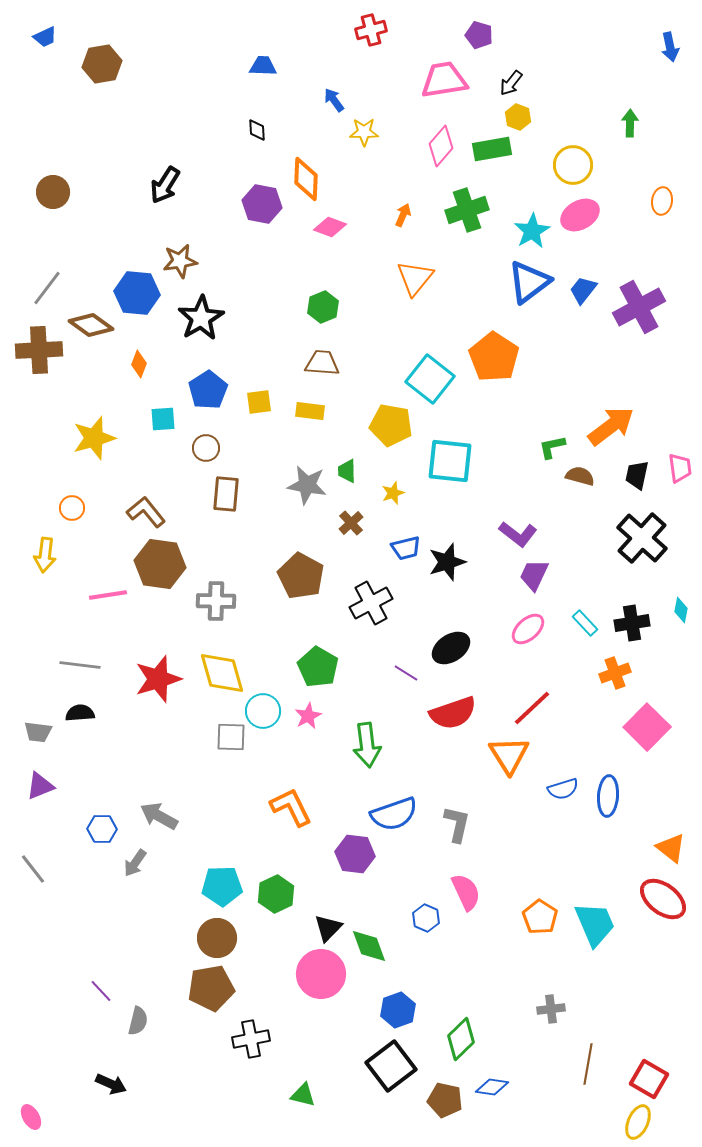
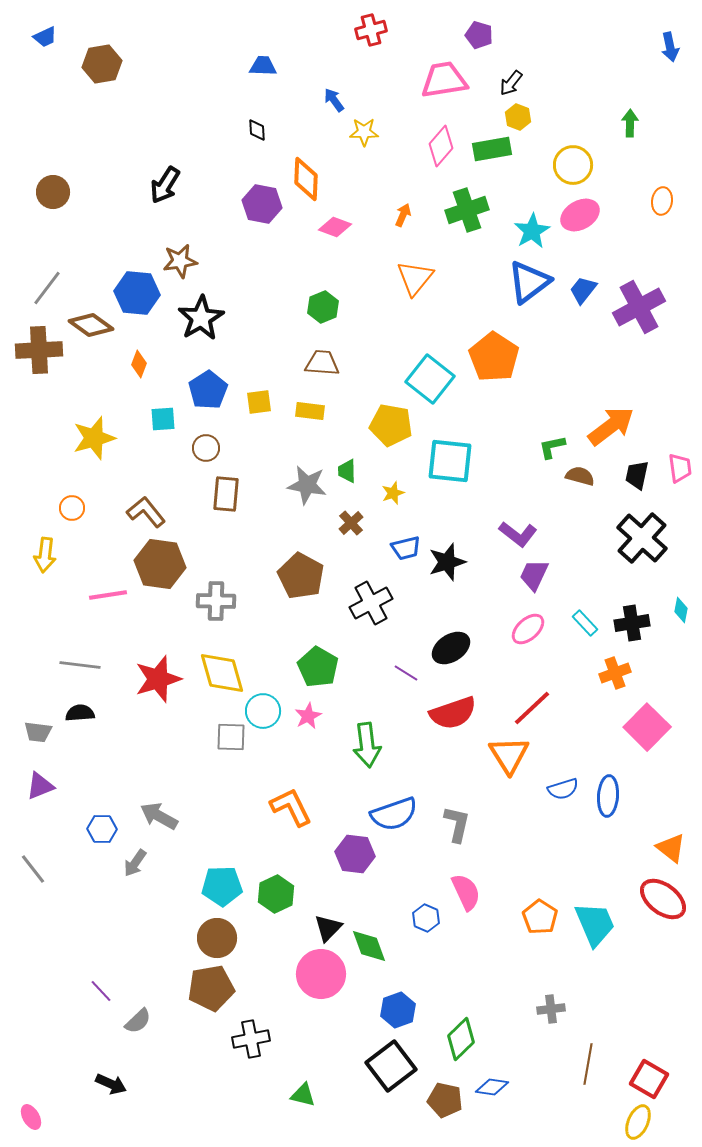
pink diamond at (330, 227): moved 5 px right
gray semicircle at (138, 1021): rotated 32 degrees clockwise
